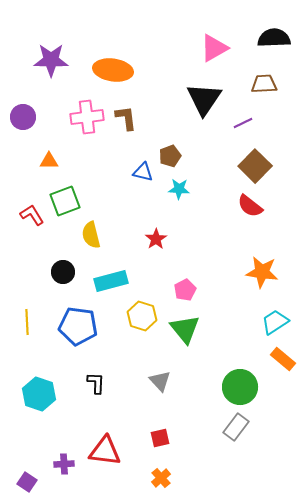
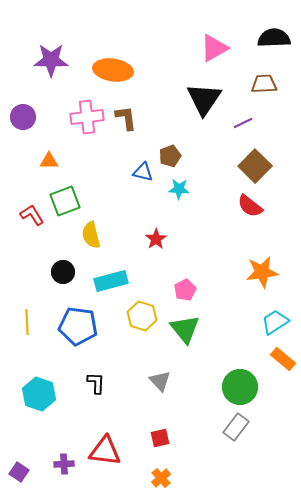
orange star: rotated 16 degrees counterclockwise
purple square: moved 8 px left, 10 px up
